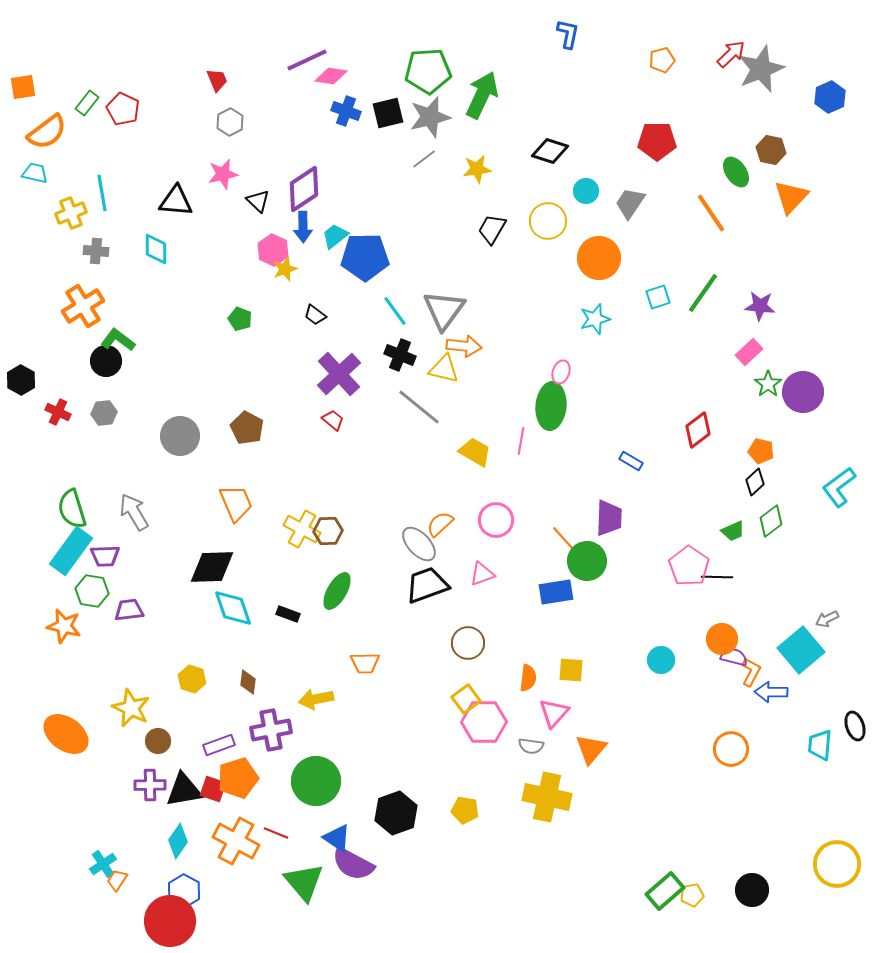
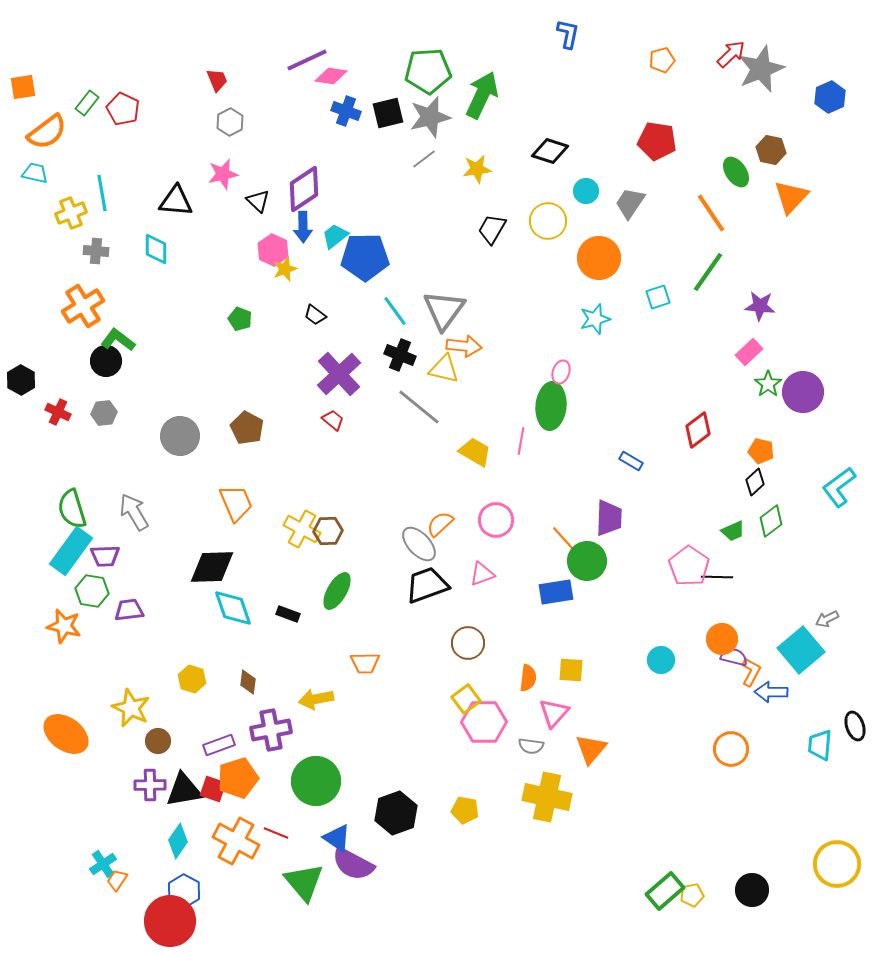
red pentagon at (657, 141): rotated 9 degrees clockwise
green line at (703, 293): moved 5 px right, 21 px up
